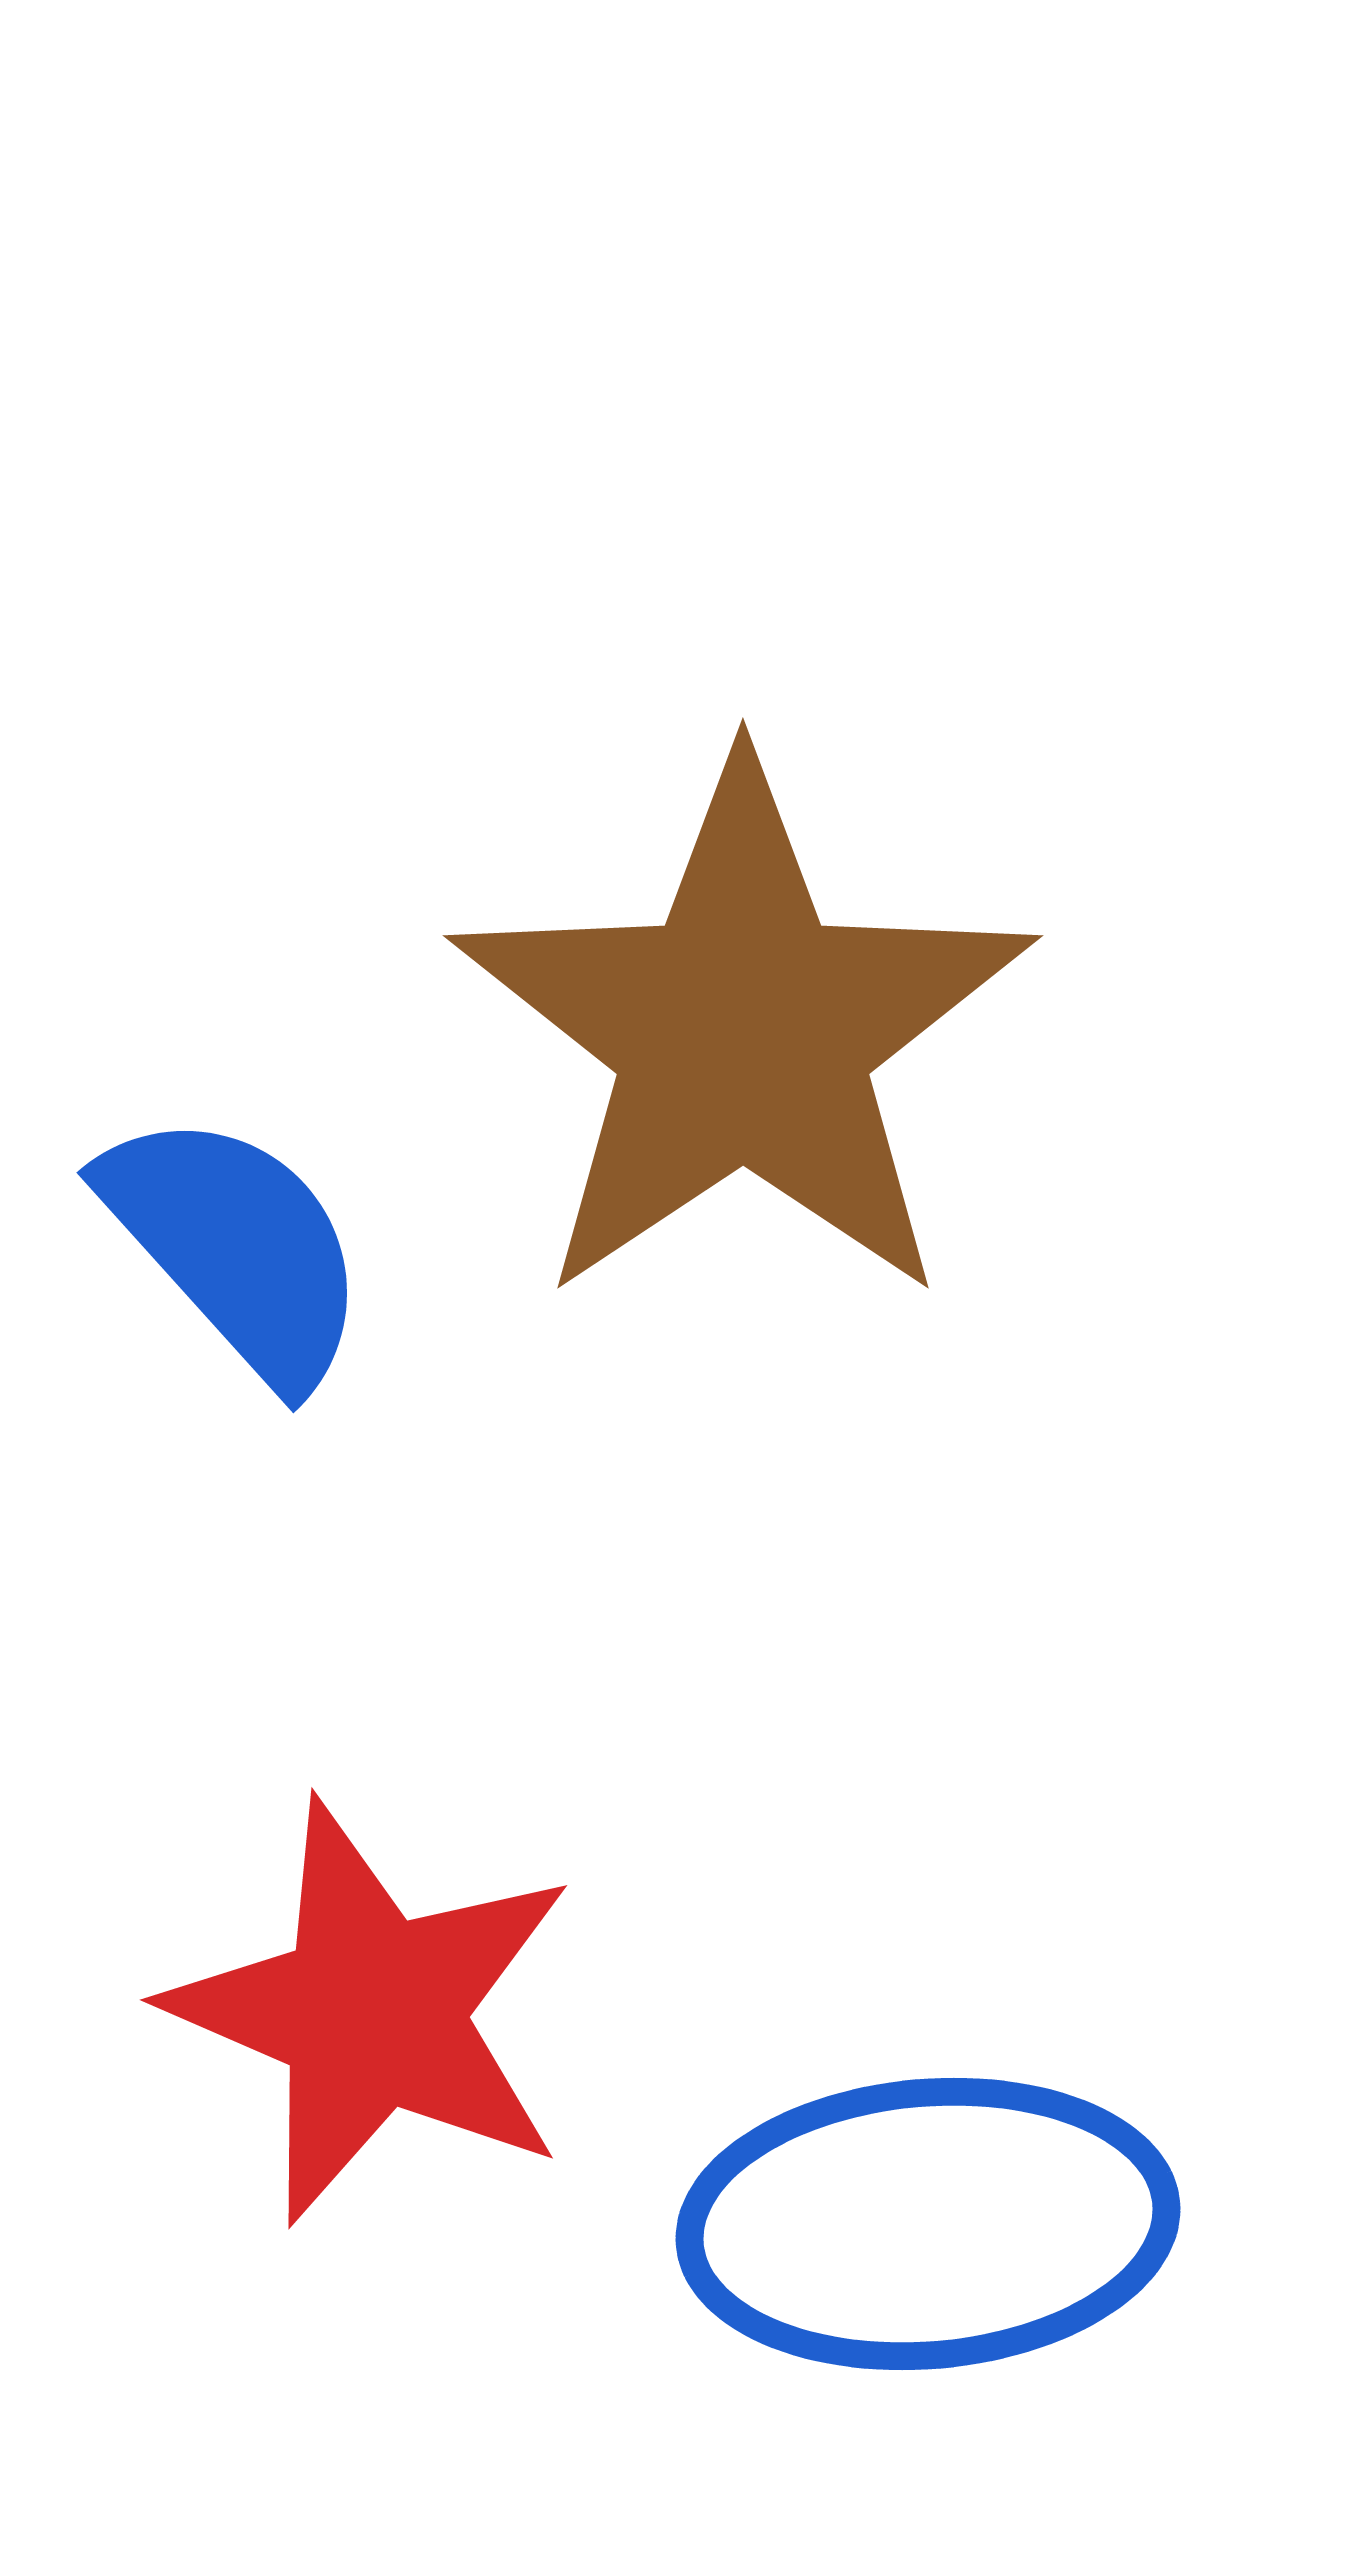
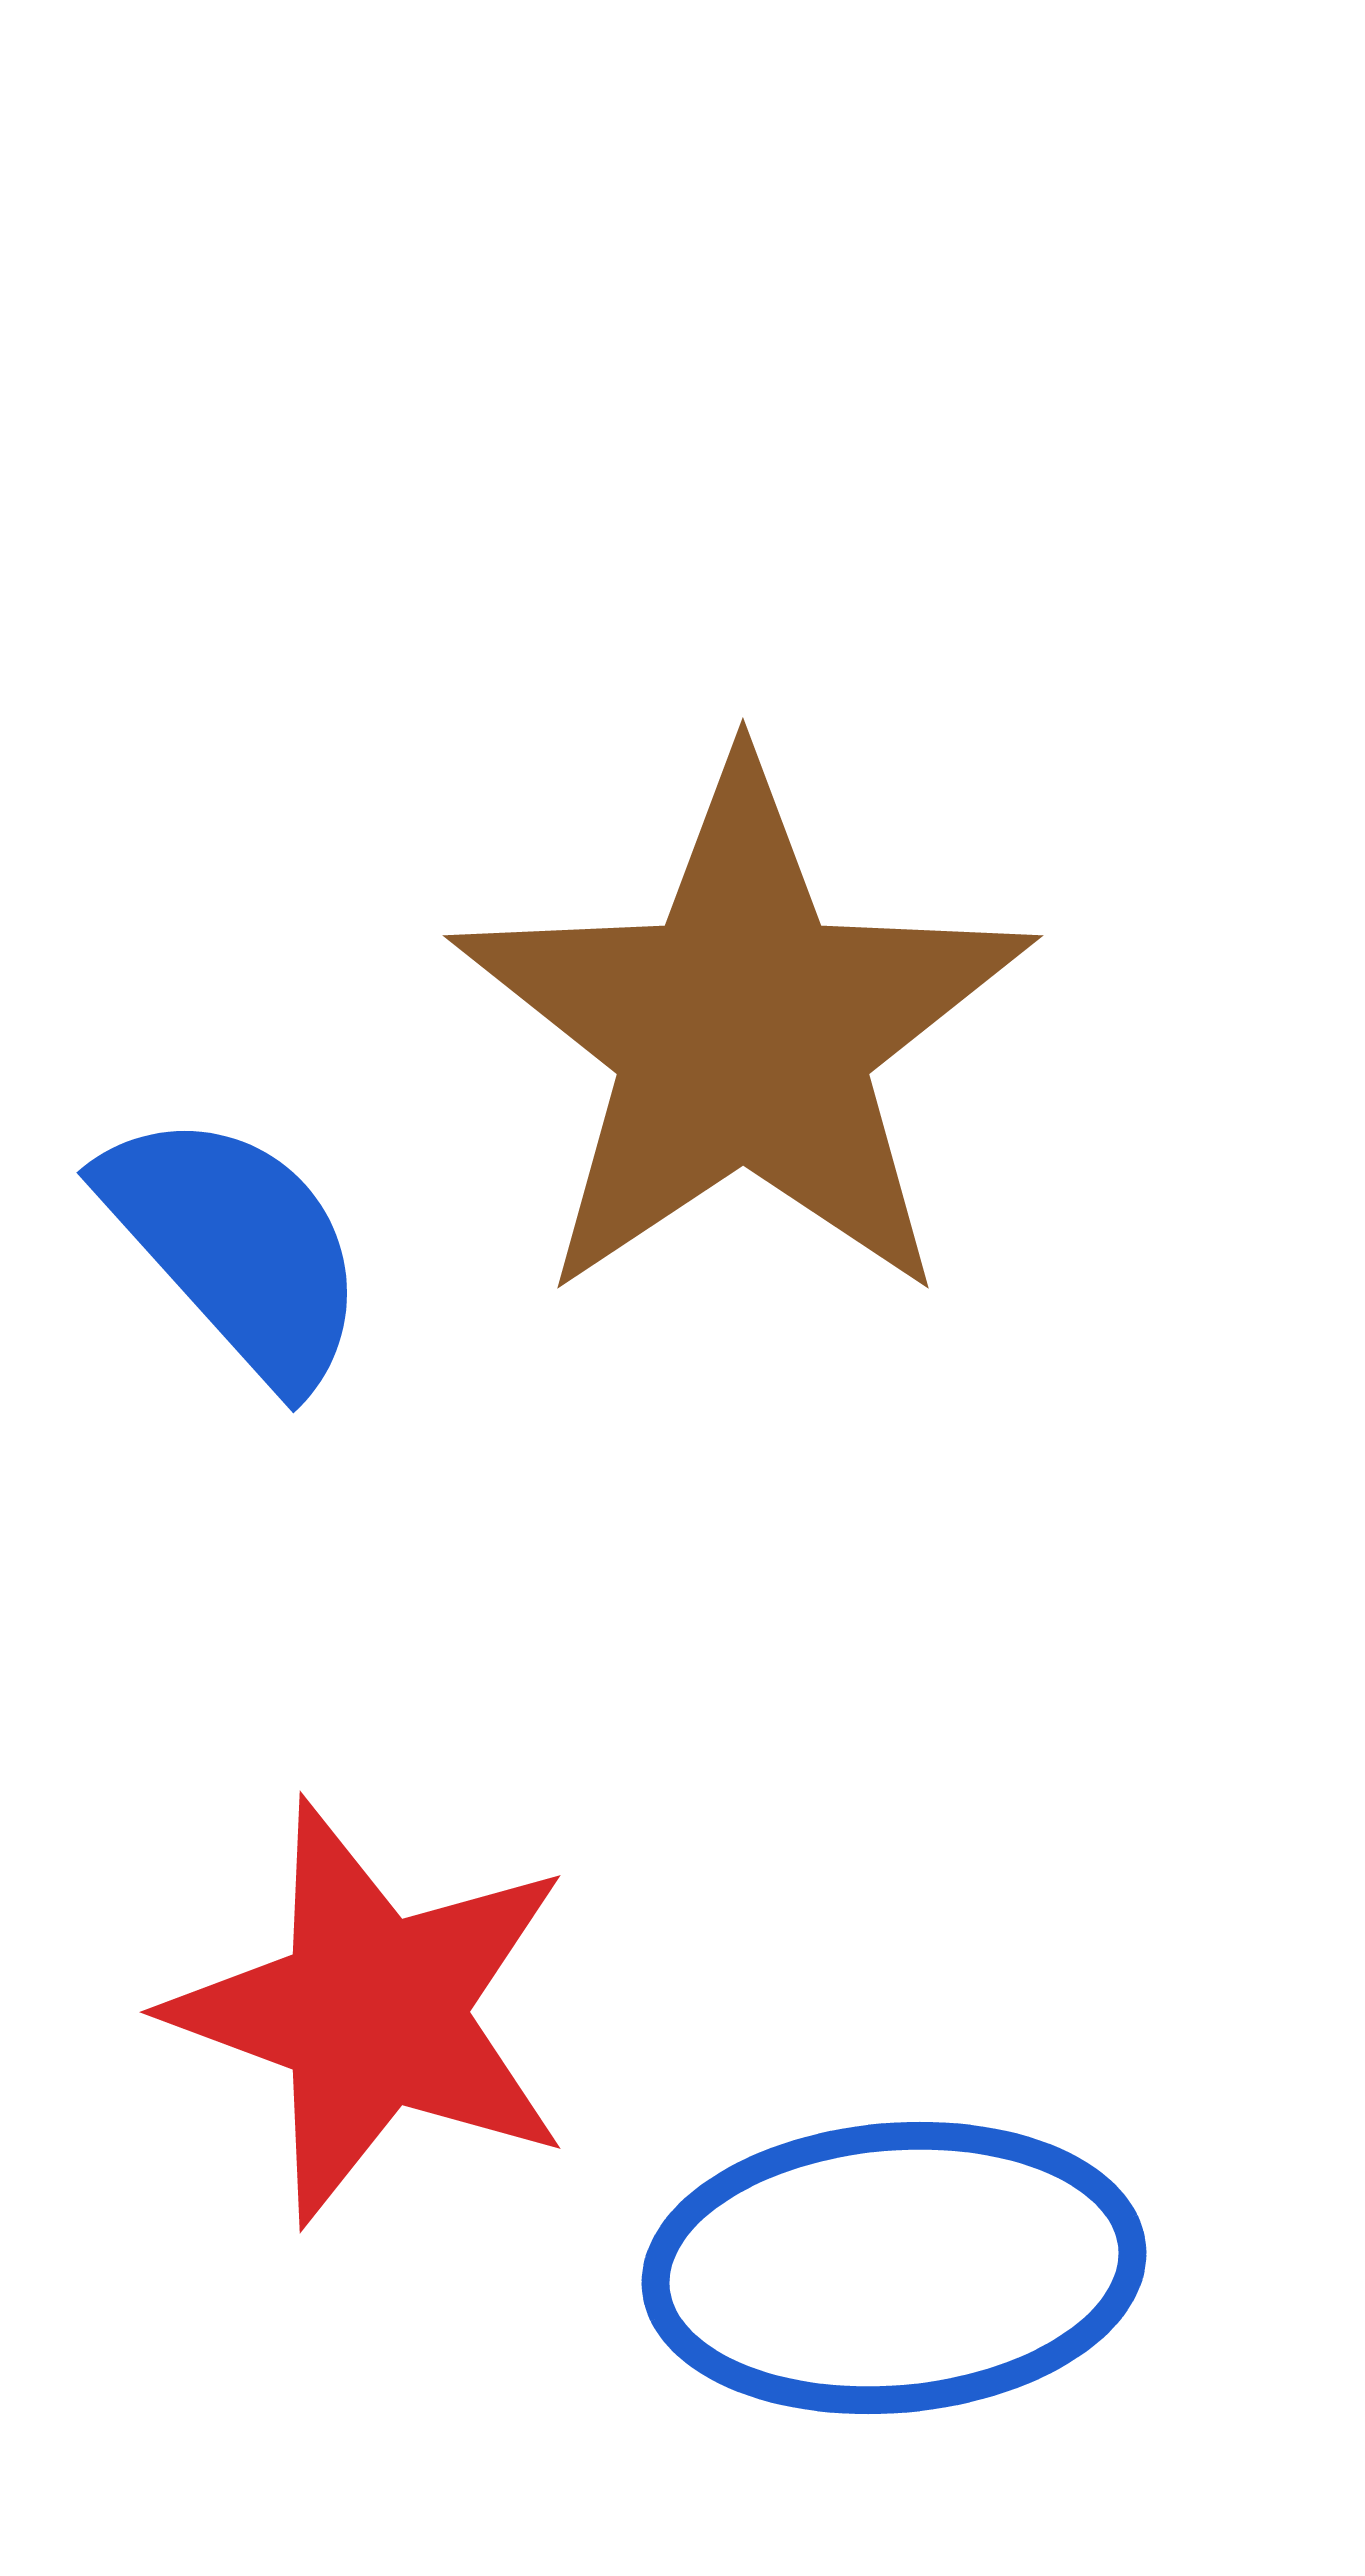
red star: rotated 3 degrees counterclockwise
blue ellipse: moved 34 px left, 44 px down
